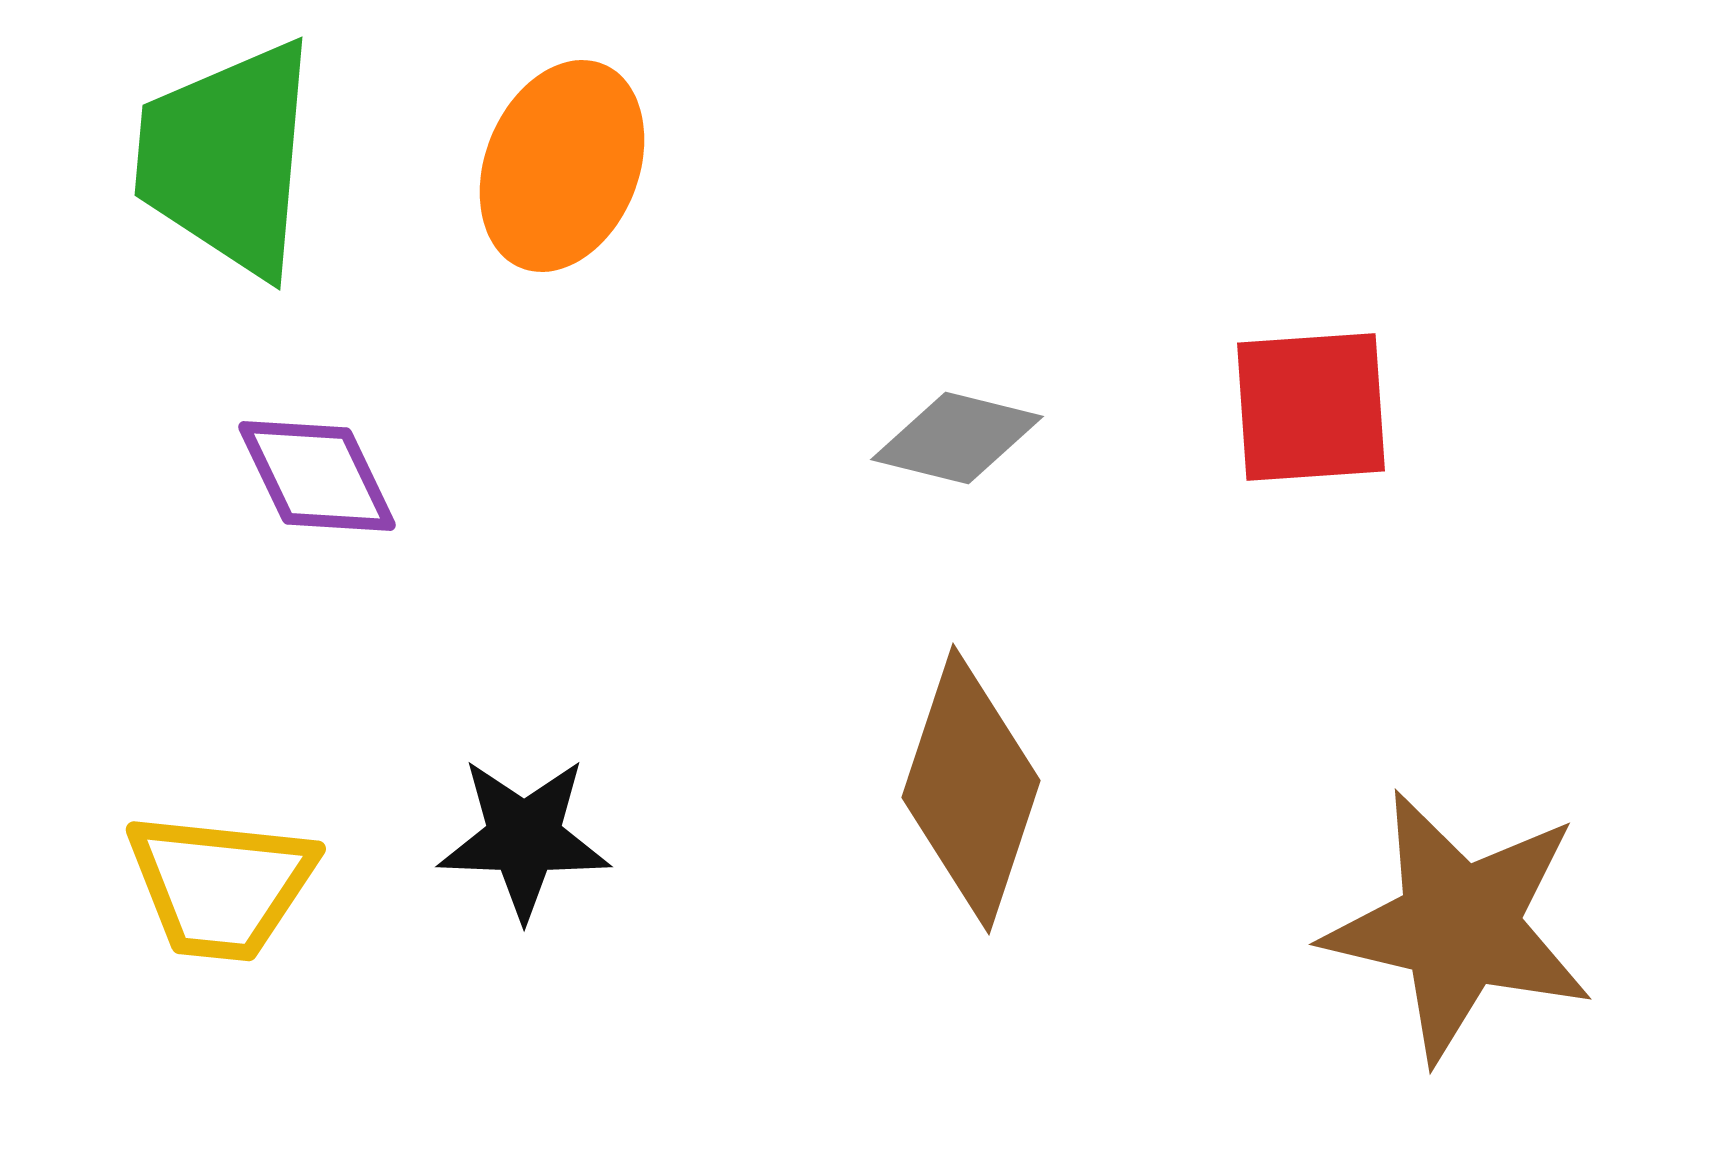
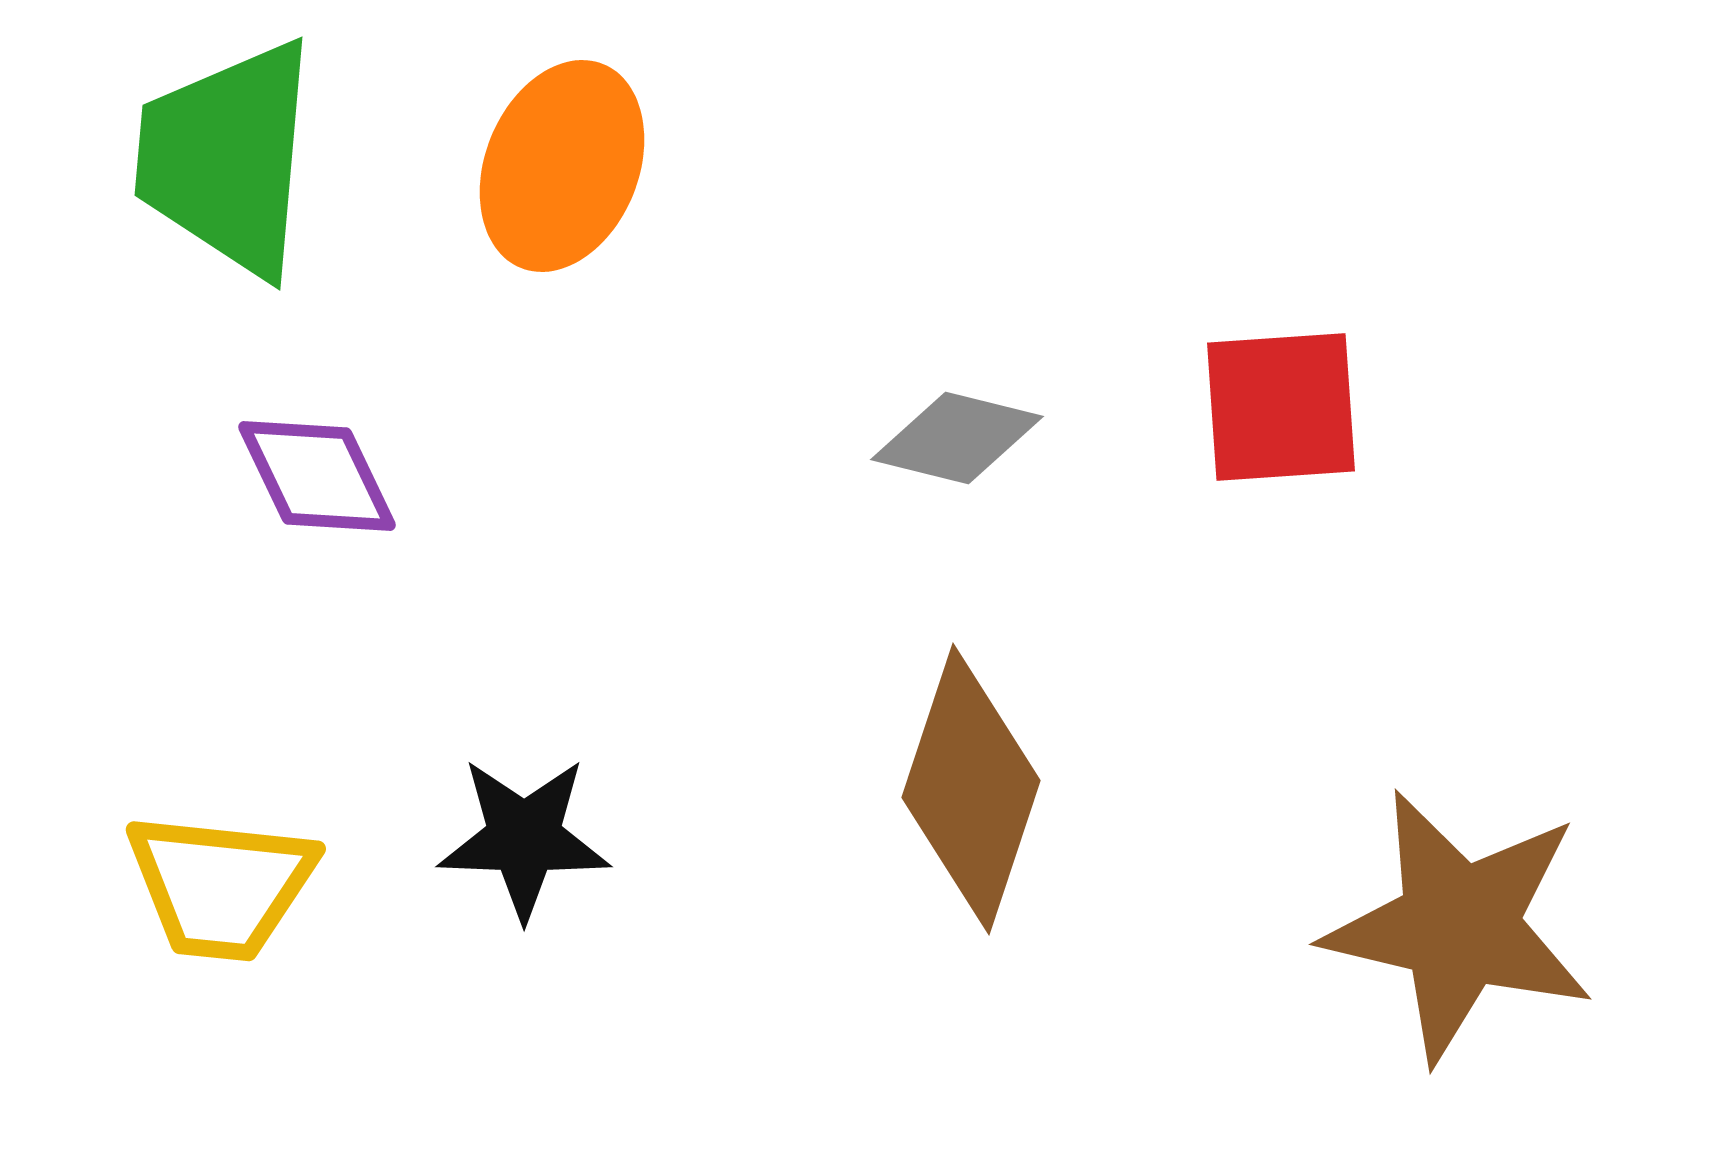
red square: moved 30 px left
